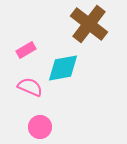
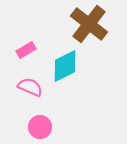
cyan diamond: moved 2 px right, 2 px up; rotated 16 degrees counterclockwise
